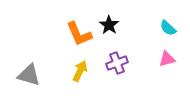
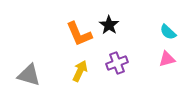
cyan semicircle: moved 4 px down
